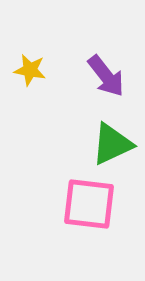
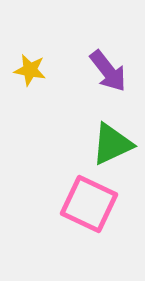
purple arrow: moved 2 px right, 5 px up
pink square: rotated 18 degrees clockwise
